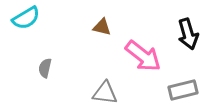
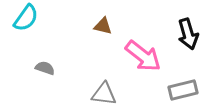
cyan semicircle: rotated 24 degrees counterclockwise
brown triangle: moved 1 px right, 1 px up
gray semicircle: rotated 96 degrees clockwise
gray triangle: moved 1 px left, 1 px down
